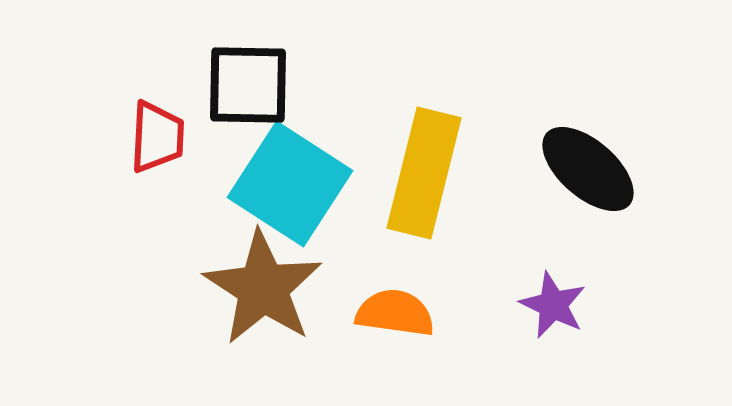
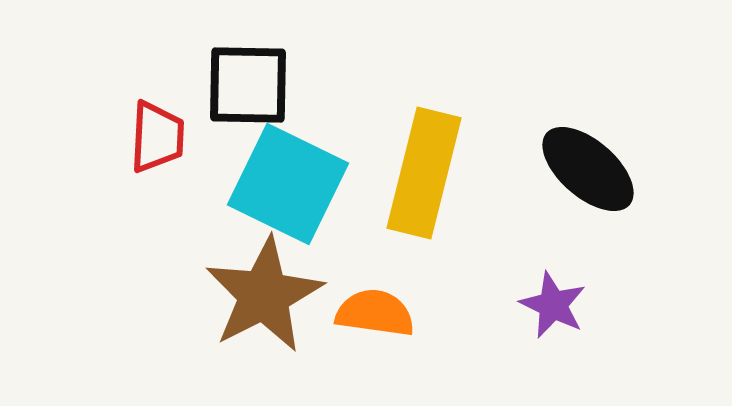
cyan square: moved 2 px left; rotated 7 degrees counterclockwise
brown star: moved 1 px right, 7 px down; rotated 12 degrees clockwise
orange semicircle: moved 20 px left
